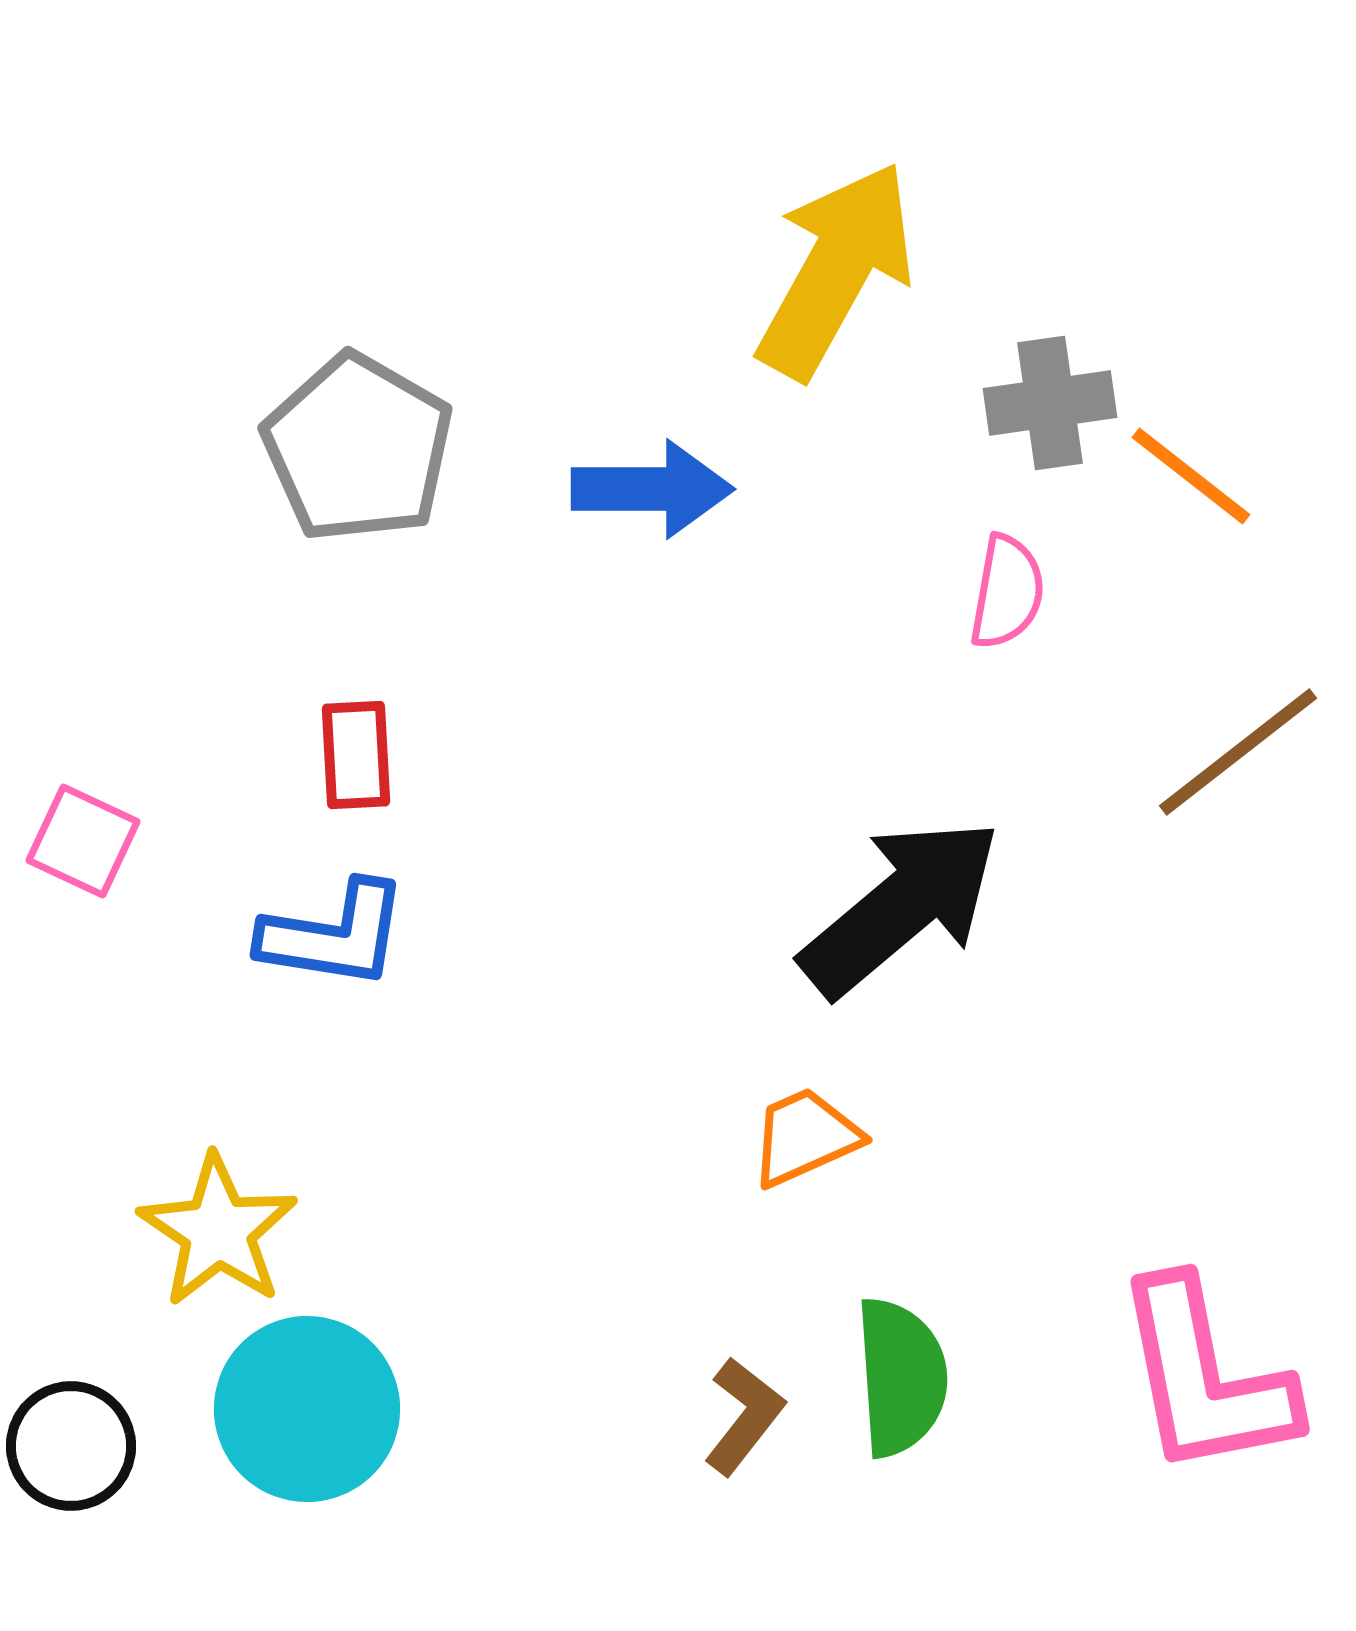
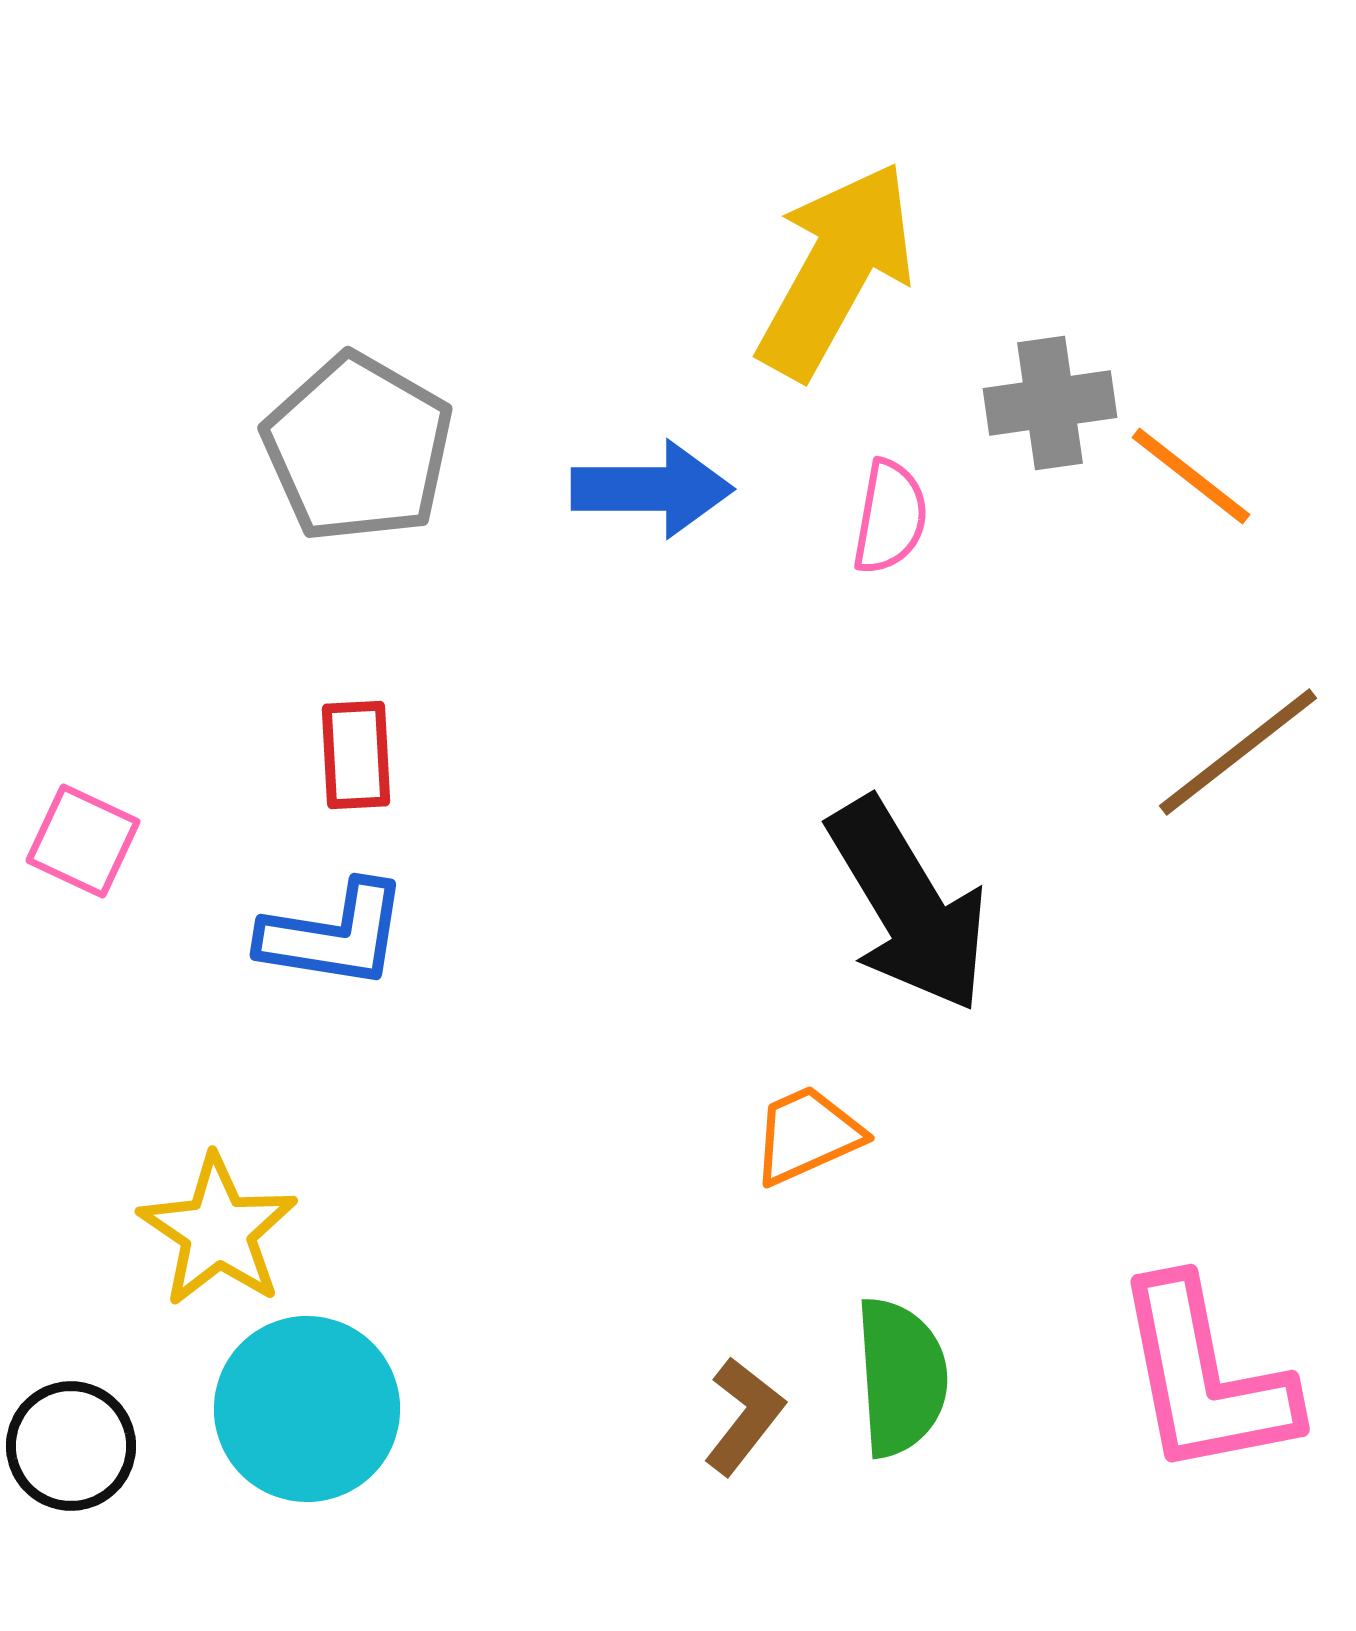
pink semicircle: moved 117 px left, 75 px up
black arrow: moved 7 px right, 2 px up; rotated 99 degrees clockwise
orange trapezoid: moved 2 px right, 2 px up
